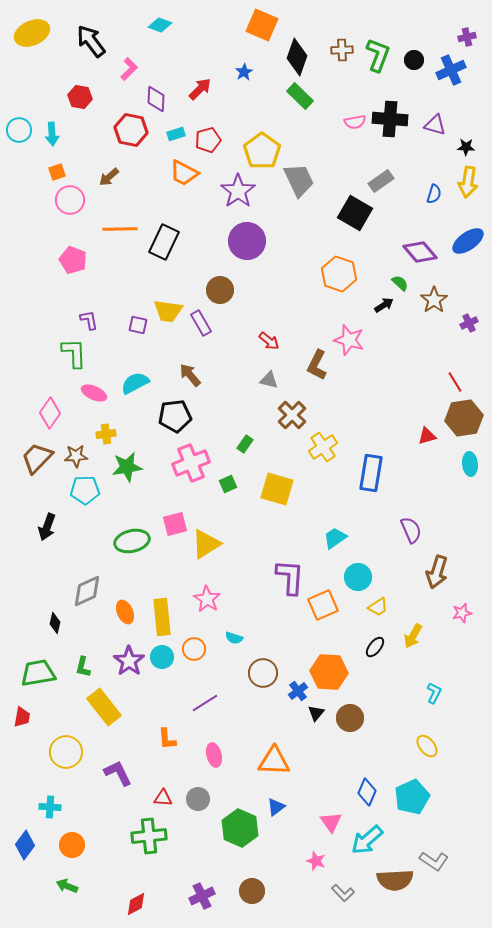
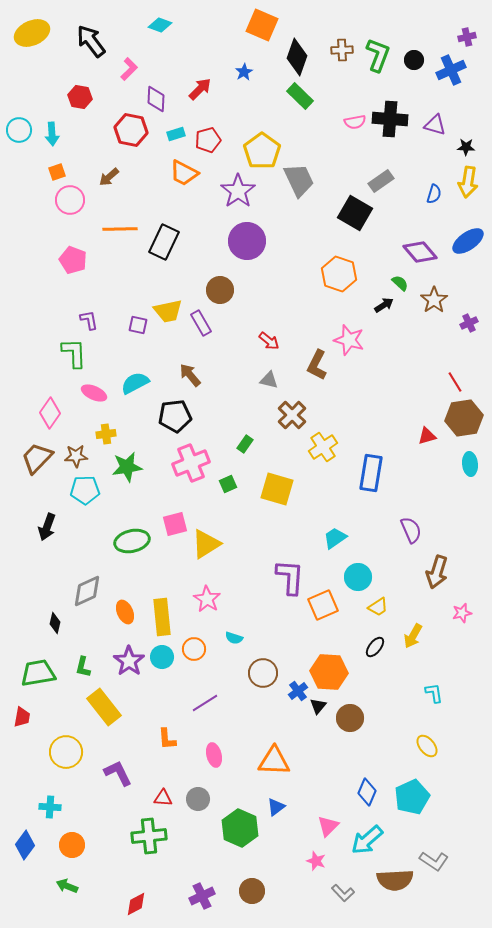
yellow trapezoid at (168, 311): rotated 20 degrees counterclockwise
cyan L-shape at (434, 693): rotated 35 degrees counterclockwise
black triangle at (316, 713): moved 2 px right, 7 px up
pink triangle at (331, 822): moved 3 px left, 4 px down; rotated 20 degrees clockwise
